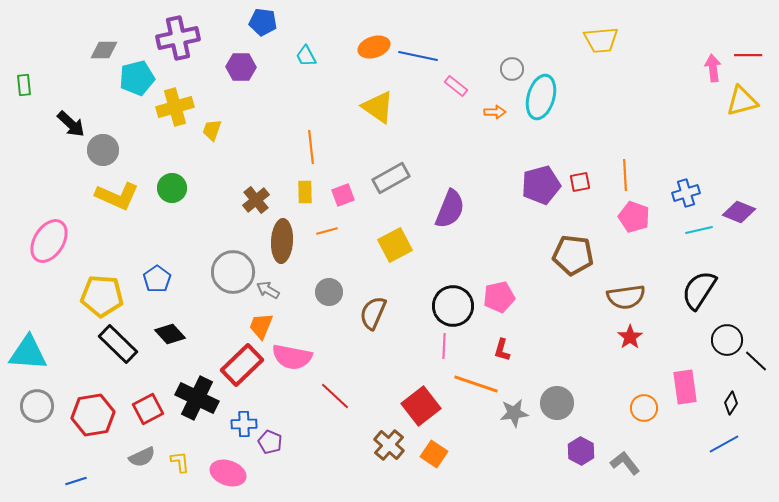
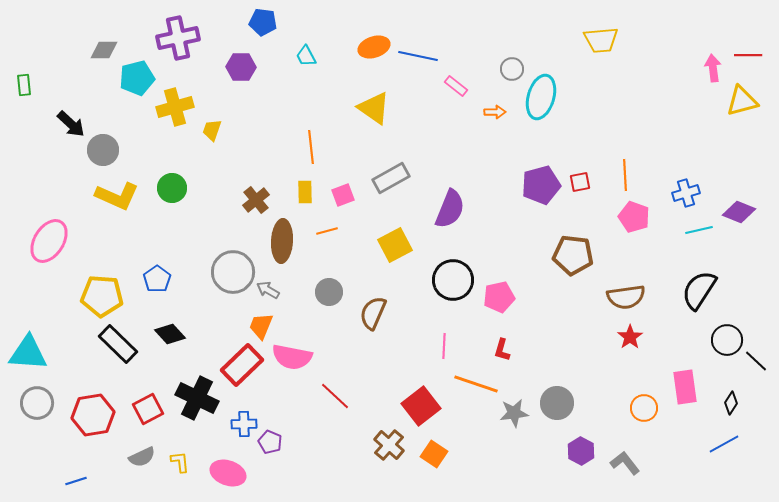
yellow triangle at (378, 107): moved 4 px left, 1 px down
black circle at (453, 306): moved 26 px up
gray circle at (37, 406): moved 3 px up
